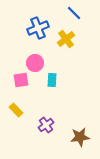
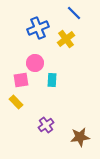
yellow rectangle: moved 8 px up
